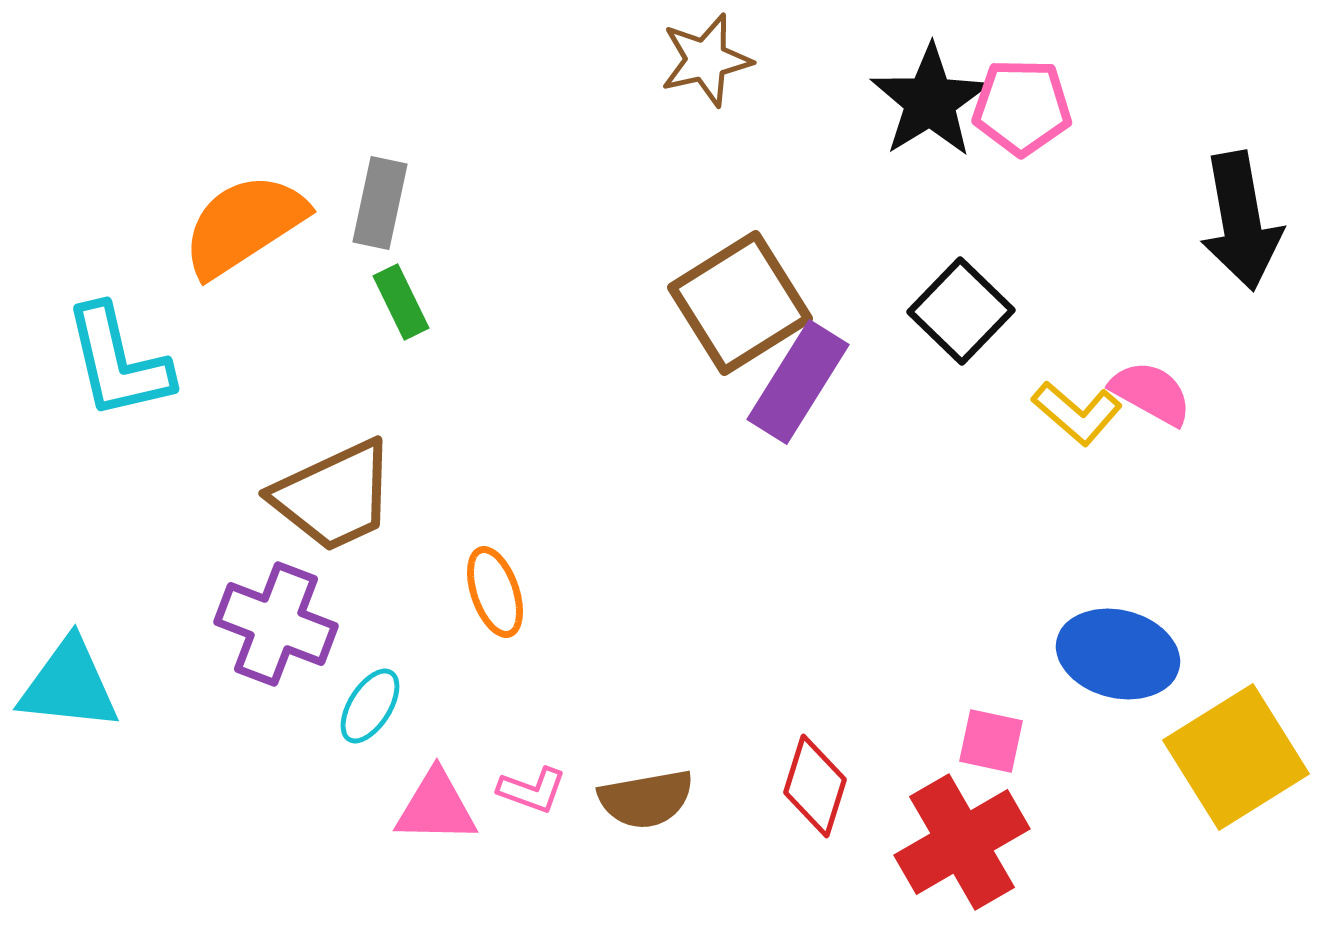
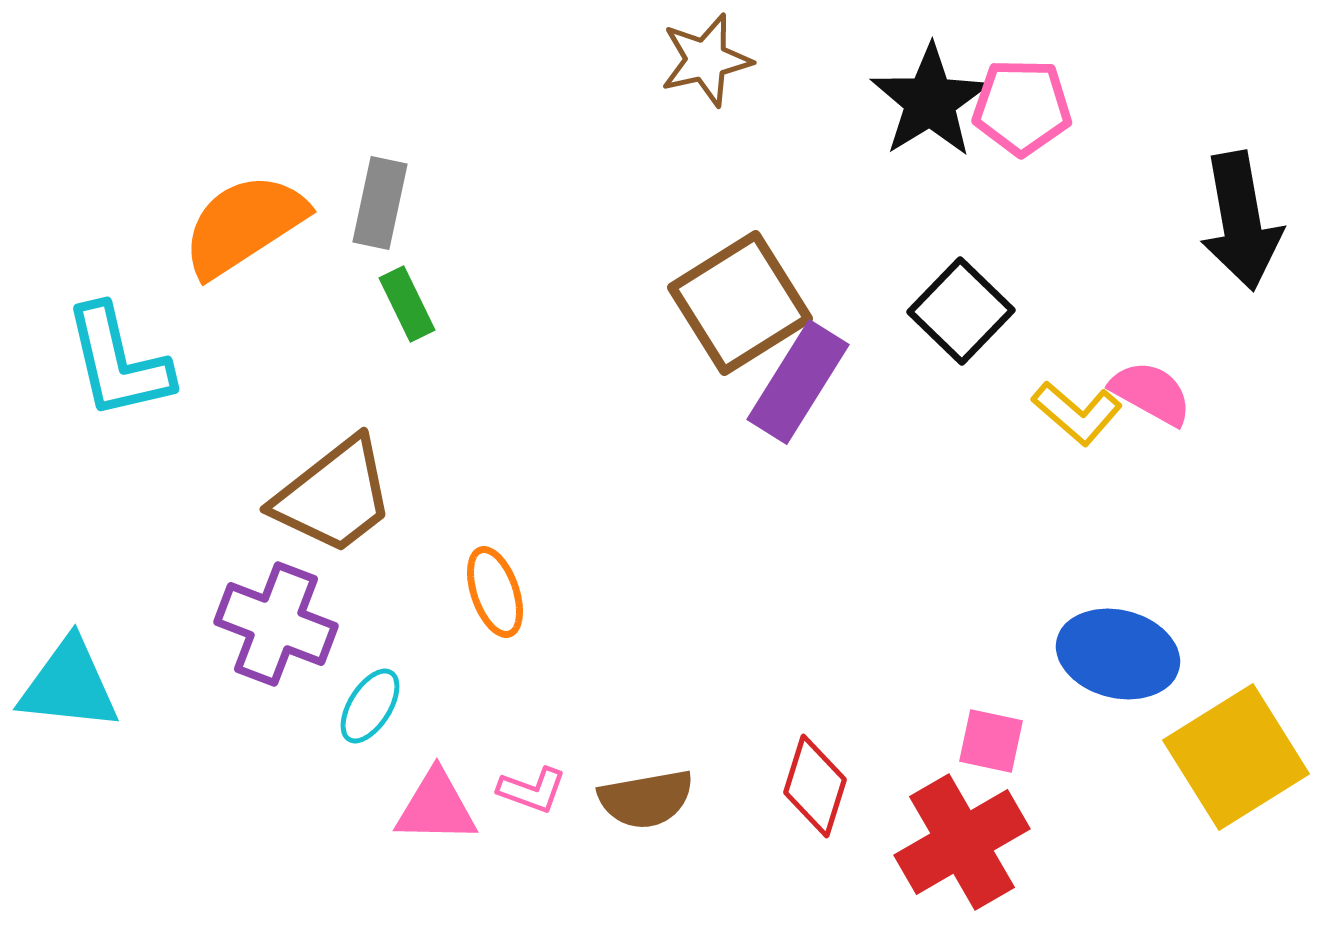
green rectangle: moved 6 px right, 2 px down
brown trapezoid: rotated 13 degrees counterclockwise
